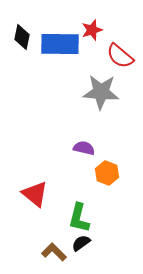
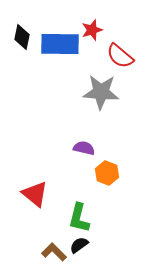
black semicircle: moved 2 px left, 2 px down
